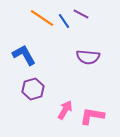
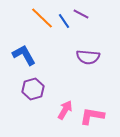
orange line: rotated 10 degrees clockwise
